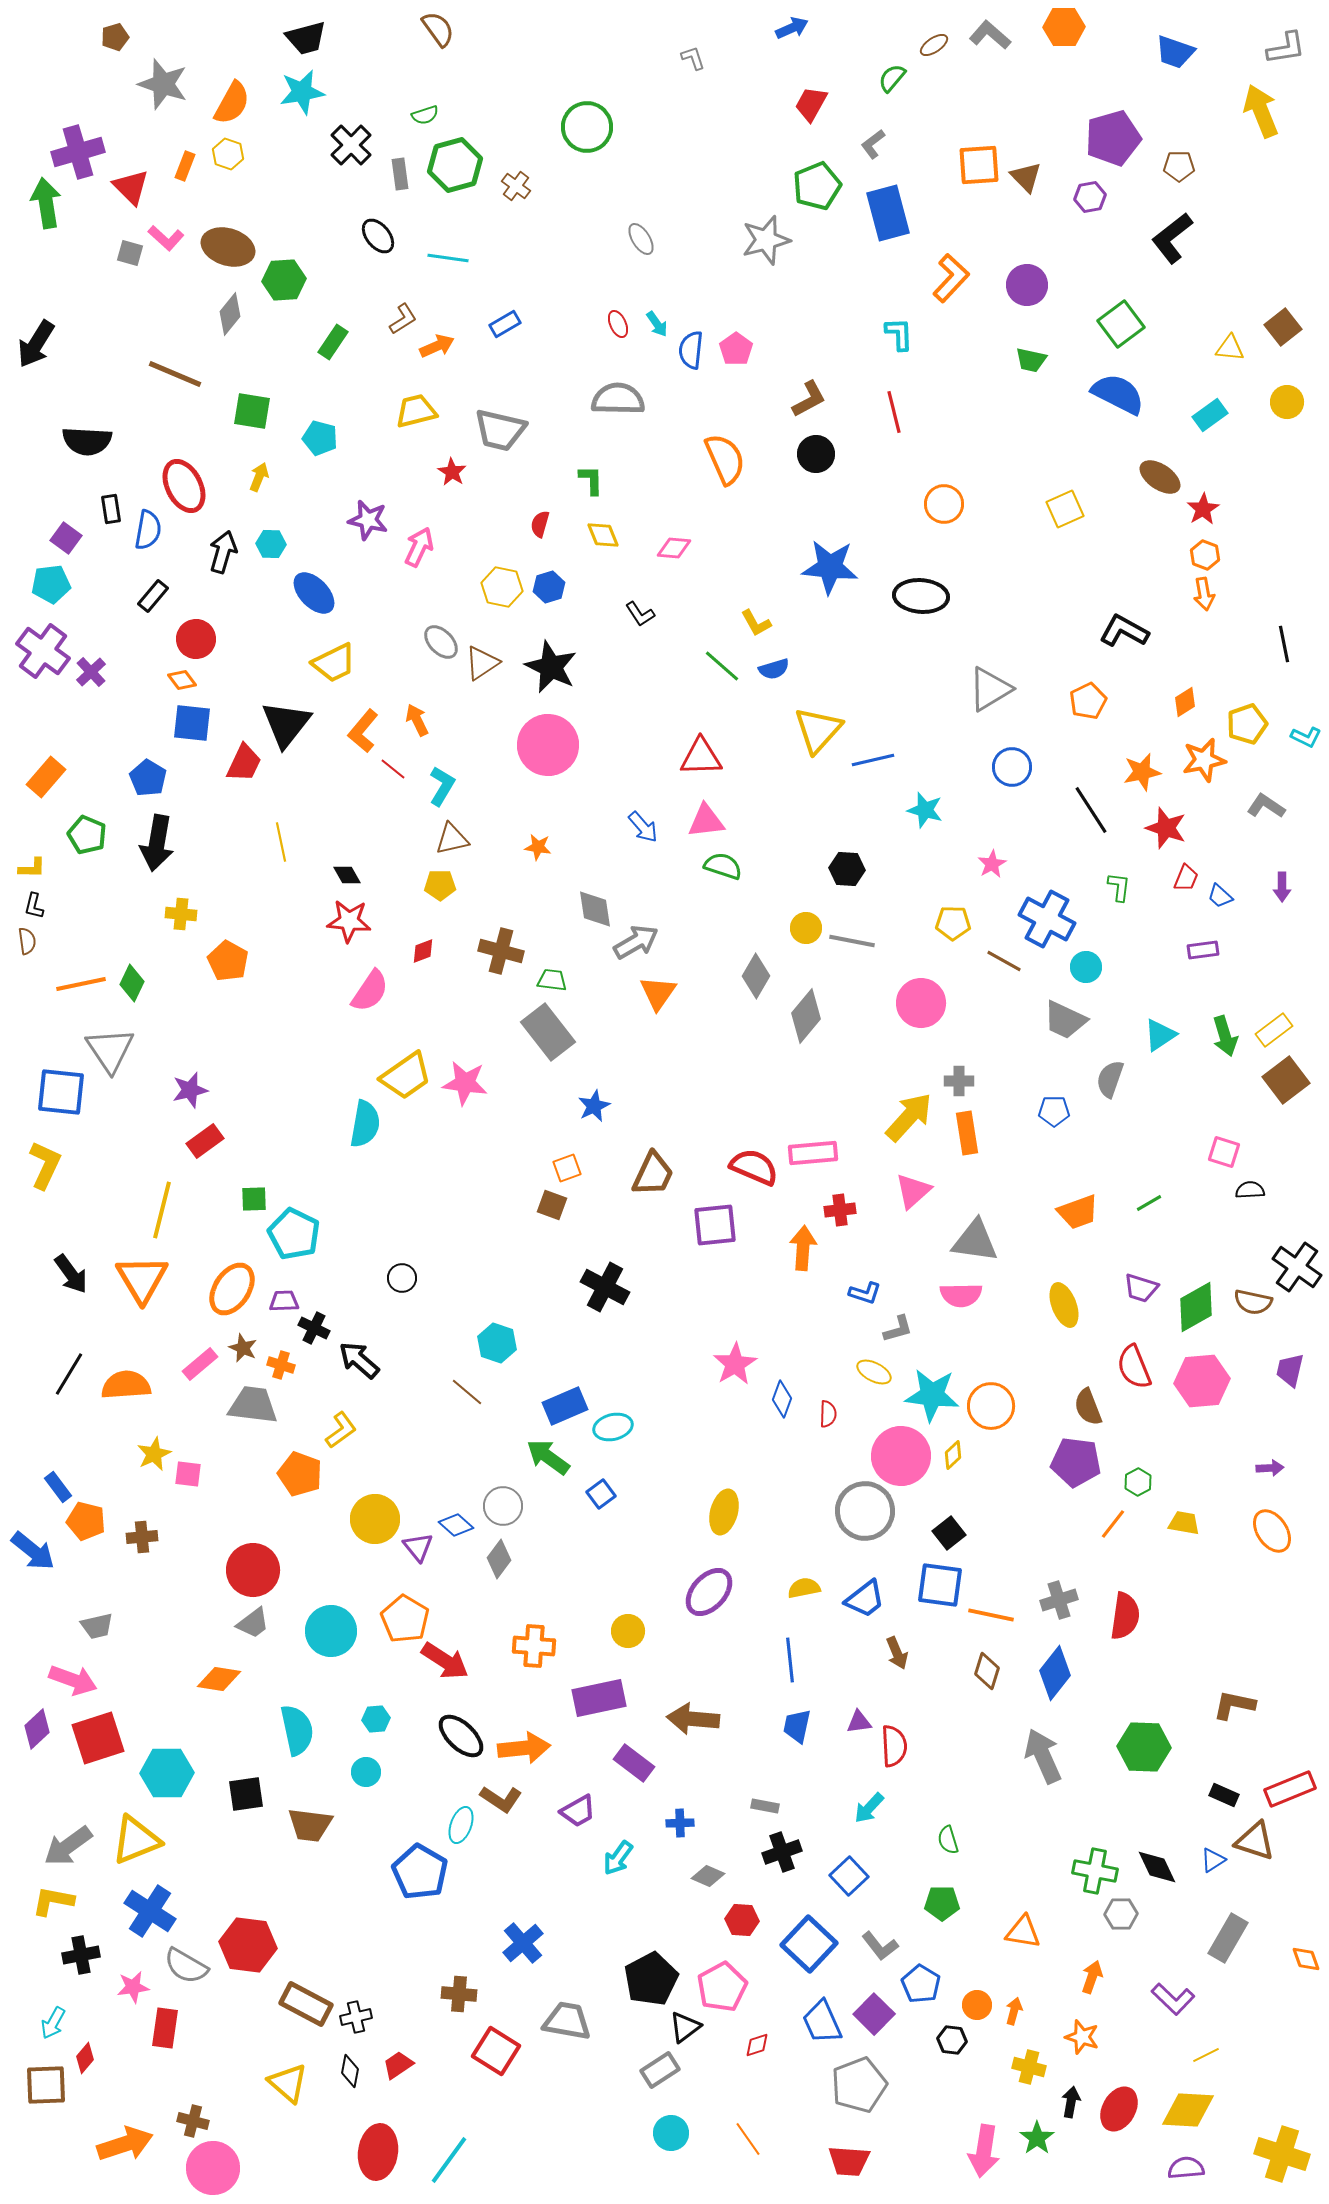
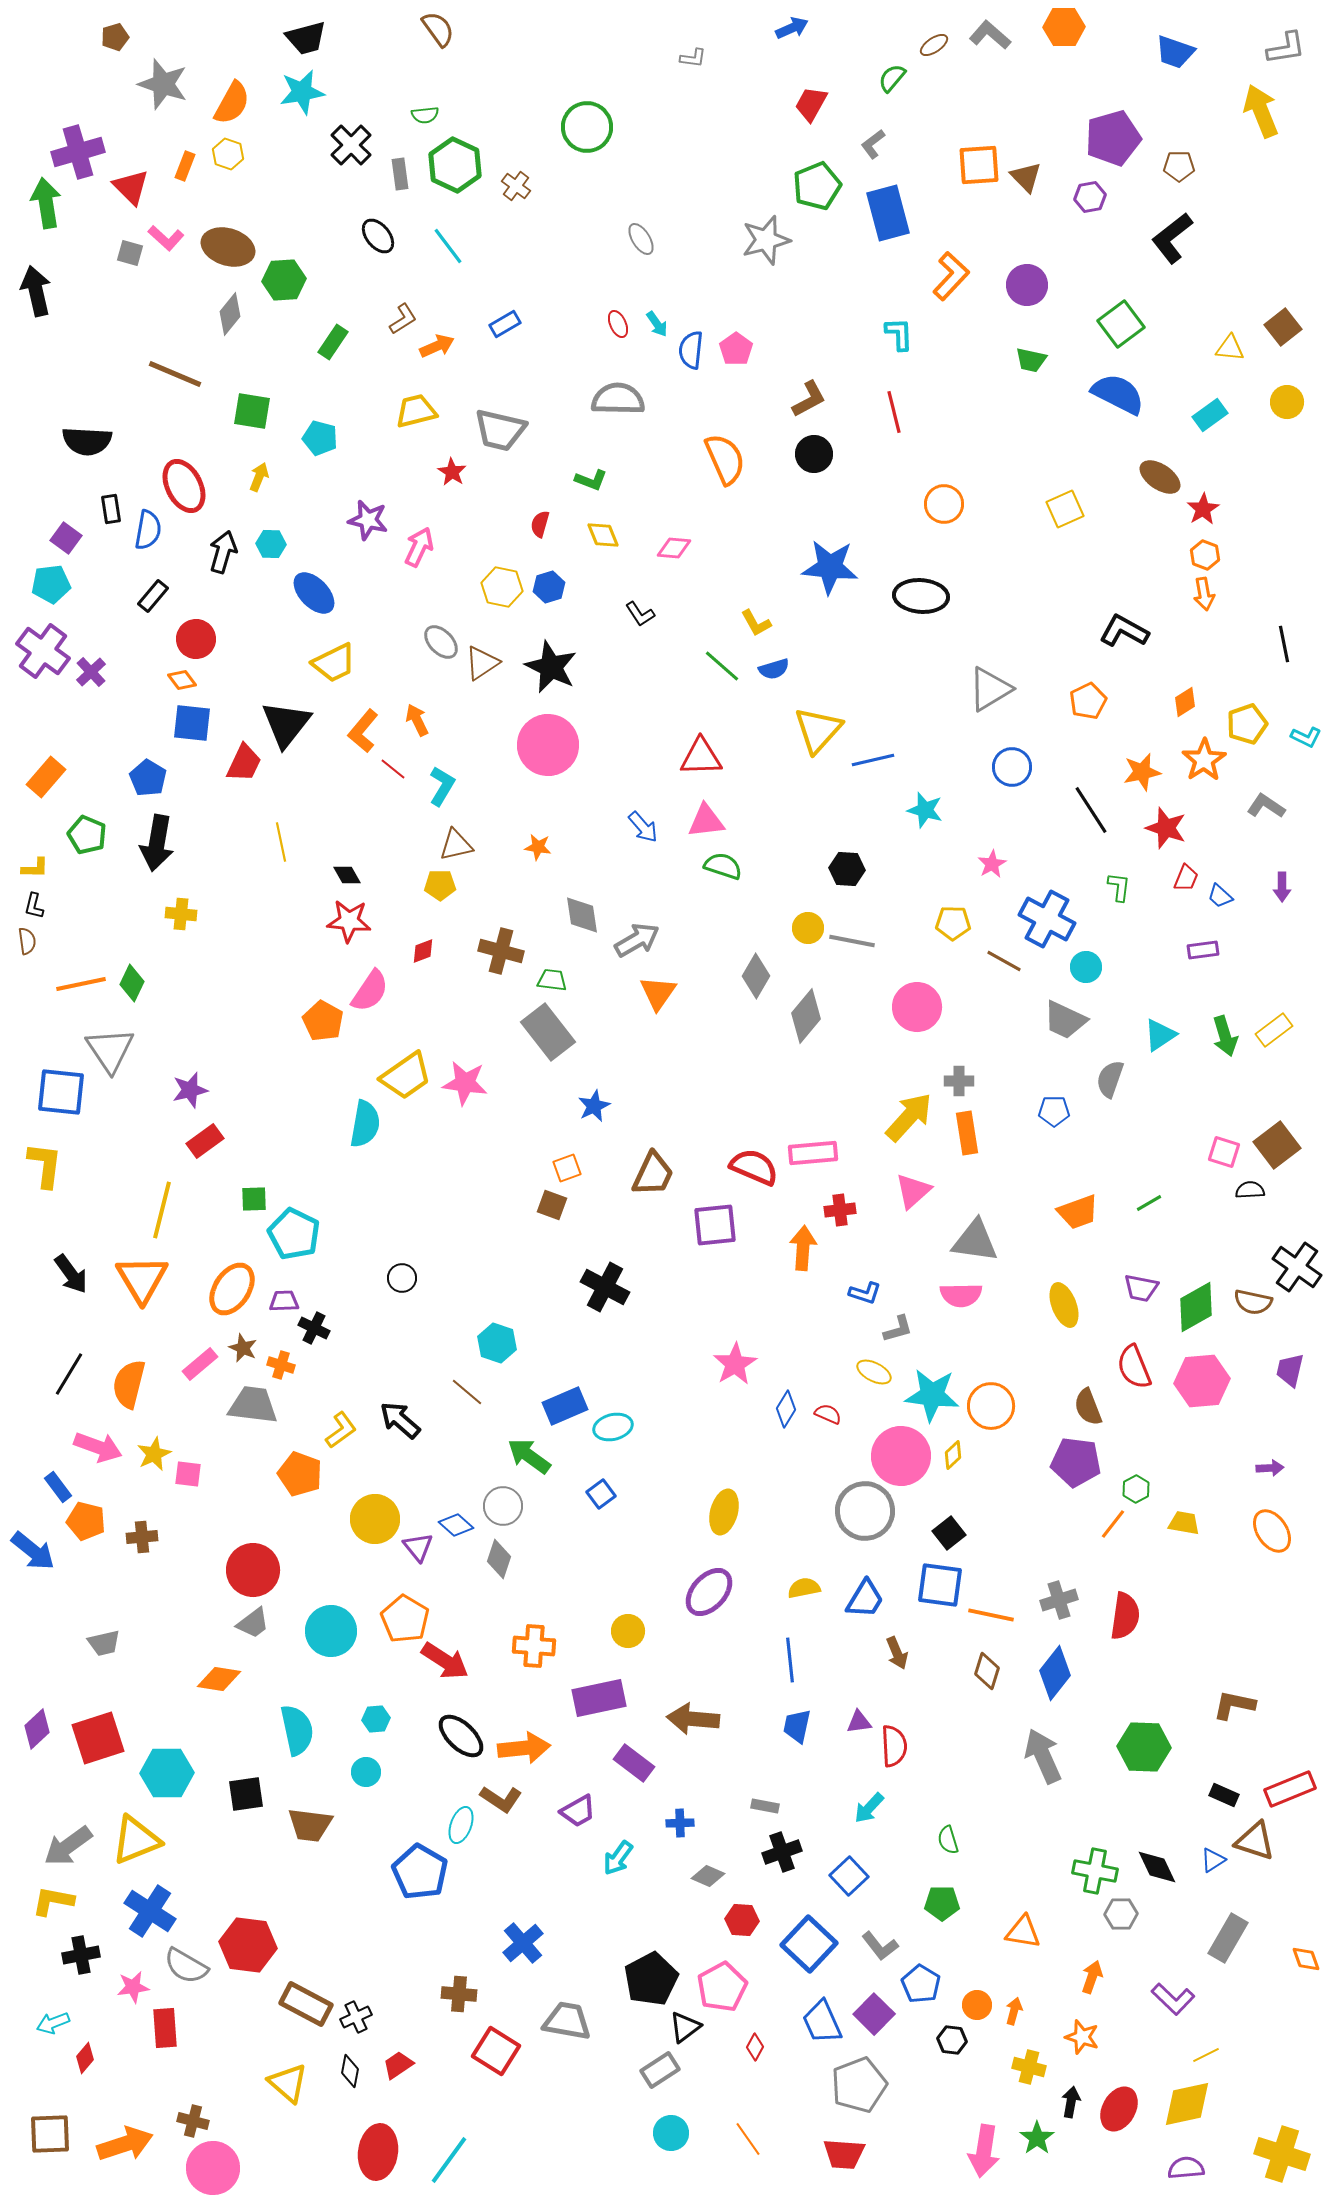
gray L-shape at (693, 58): rotated 116 degrees clockwise
green semicircle at (425, 115): rotated 12 degrees clockwise
green hexagon at (455, 165): rotated 20 degrees counterclockwise
cyan line at (448, 258): moved 12 px up; rotated 45 degrees clockwise
orange L-shape at (951, 278): moved 2 px up
black arrow at (36, 344): moved 53 px up; rotated 135 degrees clockwise
black circle at (816, 454): moved 2 px left
green L-shape at (591, 480): rotated 112 degrees clockwise
orange star at (1204, 760): rotated 21 degrees counterclockwise
brown triangle at (452, 839): moved 4 px right, 6 px down
yellow L-shape at (32, 868): moved 3 px right
gray diamond at (595, 909): moved 13 px left, 6 px down
yellow circle at (806, 928): moved 2 px right
gray arrow at (636, 942): moved 1 px right, 2 px up
orange pentagon at (228, 961): moved 95 px right, 60 px down
pink circle at (921, 1003): moved 4 px left, 4 px down
brown square at (1286, 1080): moved 9 px left, 65 px down
yellow L-shape at (45, 1165): rotated 18 degrees counterclockwise
purple trapezoid at (1141, 1288): rotated 6 degrees counterclockwise
black arrow at (359, 1360): moved 41 px right, 60 px down
orange semicircle at (126, 1385): moved 3 px right, 1 px up; rotated 72 degrees counterclockwise
blue diamond at (782, 1399): moved 4 px right, 10 px down; rotated 12 degrees clockwise
red semicircle at (828, 1414): rotated 68 degrees counterclockwise
green arrow at (548, 1457): moved 19 px left, 1 px up
green hexagon at (1138, 1482): moved 2 px left, 7 px down
gray diamond at (499, 1559): rotated 18 degrees counterclockwise
blue trapezoid at (865, 1599): rotated 21 degrees counterclockwise
gray trapezoid at (97, 1626): moved 7 px right, 17 px down
pink arrow at (73, 1680): moved 25 px right, 233 px up
black cross at (356, 2017): rotated 12 degrees counterclockwise
cyan arrow at (53, 2023): rotated 40 degrees clockwise
red rectangle at (165, 2028): rotated 12 degrees counterclockwise
red diamond at (757, 2045): moved 2 px left, 2 px down; rotated 44 degrees counterclockwise
brown square at (46, 2085): moved 4 px right, 49 px down
yellow diamond at (1188, 2110): moved 1 px left, 6 px up; rotated 16 degrees counterclockwise
red trapezoid at (849, 2161): moved 5 px left, 7 px up
